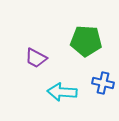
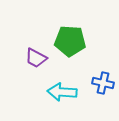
green pentagon: moved 16 px left
